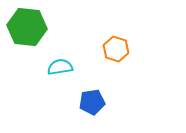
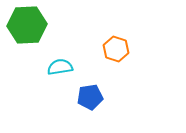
green hexagon: moved 2 px up; rotated 9 degrees counterclockwise
blue pentagon: moved 2 px left, 5 px up
